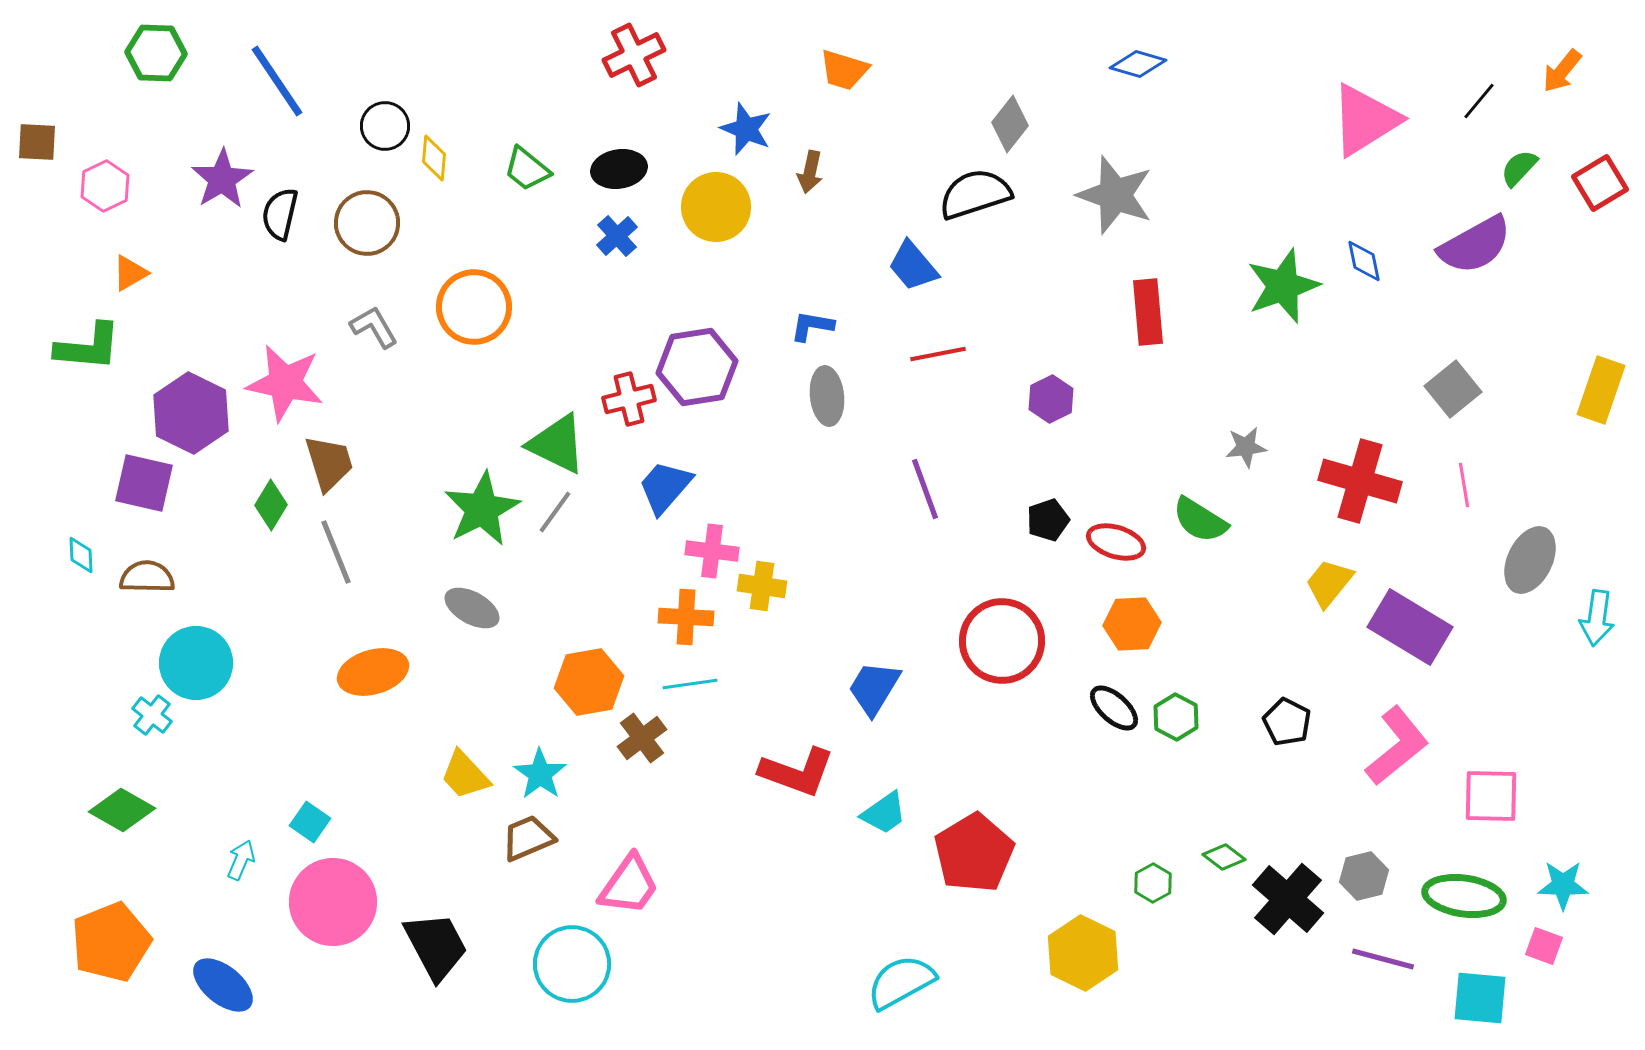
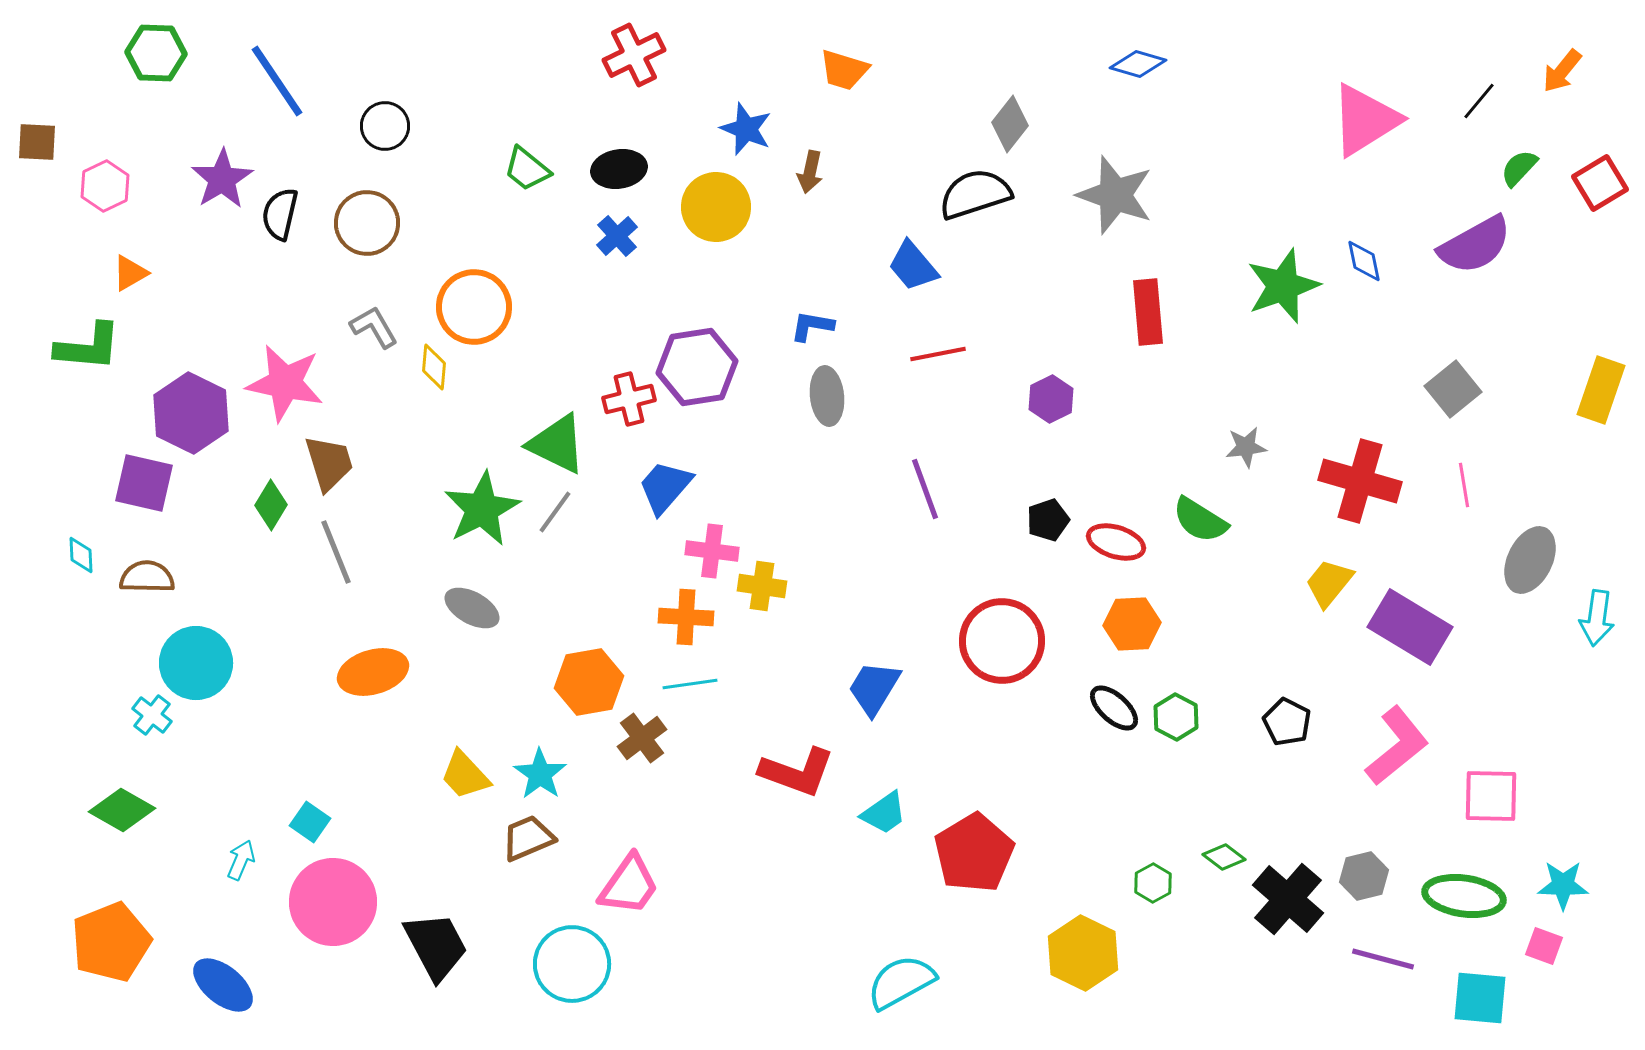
yellow diamond at (434, 158): moved 209 px down
